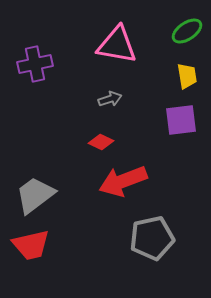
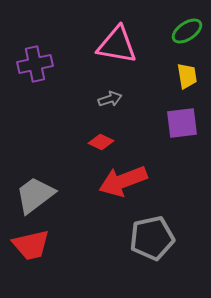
purple square: moved 1 px right, 3 px down
